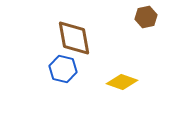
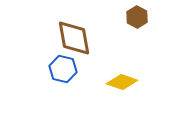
brown hexagon: moved 9 px left; rotated 20 degrees counterclockwise
